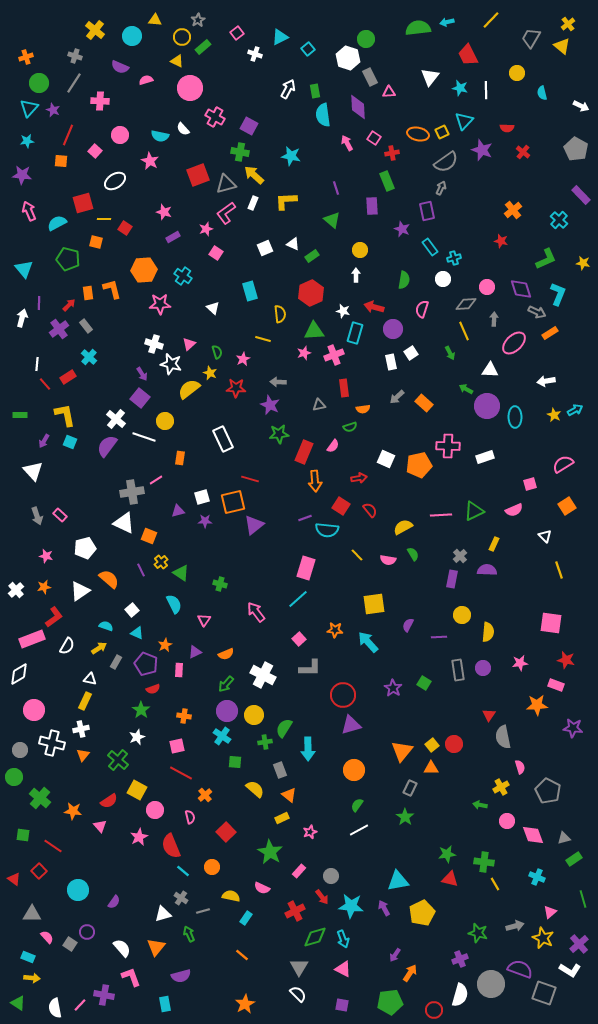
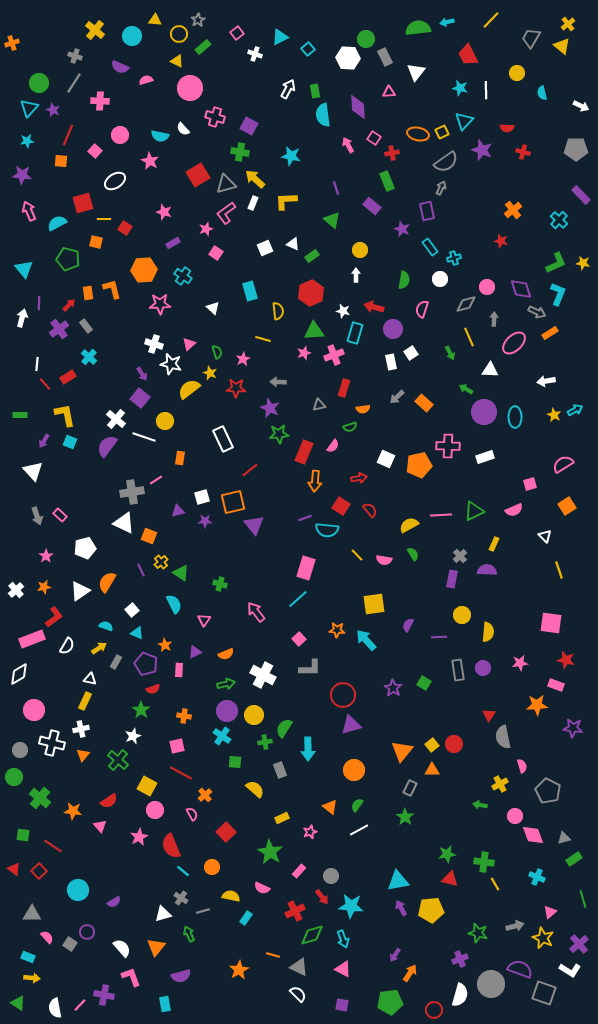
yellow circle at (182, 37): moved 3 px left, 3 px up
orange cross at (26, 57): moved 14 px left, 14 px up
white hexagon at (348, 58): rotated 15 degrees counterclockwise
gray rectangle at (370, 77): moved 15 px right, 20 px up
white triangle at (430, 77): moved 14 px left, 5 px up
pink cross at (215, 117): rotated 12 degrees counterclockwise
pink arrow at (347, 143): moved 1 px right, 2 px down
gray pentagon at (576, 149): rotated 30 degrees counterclockwise
red cross at (523, 152): rotated 24 degrees counterclockwise
red square at (198, 175): rotated 10 degrees counterclockwise
yellow arrow at (254, 175): moved 1 px right, 4 px down
purple rectangle at (372, 206): rotated 48 degrees counterclockwise
purple rectangle at (173, 237): moved 6 px down
green L-shape at (546, 259): moved 10 px right, 4 px down
white circle at (443, 279): moved 3 px left
gray diamond at (466, 304): rotated 10 degrees counterclockwise
yellow semicircle at (280, 314): moved 2 px left, 3 px up
yellow line at (464, 331): moved 5 px right, 6 px down
red rectangle at (344, 388): rotated 24 degrees clockwise
purple star at (270, 405): moved 3 px down
purple circle at (487, 406): moved 3 px left, 6 px down
red line at (250, 479): moved 9 px up; rotated 54 degrees counterclockwise
orange arrow at (315, 481): rotated 10 degrees clockwise
purple triangle at (254, 525): rotated 30 degrees counterclockwise
yellow semicircle at (403, 527): moved 6 px right, 2 px up
pink star at (46, 556): rotated 24 degrees clockwise
pink semicircle at (388, 560): moved 4 px left
orange semicircle at (109, 579): moved 2 px left, 3 px down; rotated 100 degrees counterclockwise
orange star at (335, 630): moved 2 px right
cyan arrow at (368, 642): moved 2 px left, 2 px up
orange star at (165, 645): rotated 16 degrees counterclockwise
green arrow at (226, 684): rotated 144 degrees counterclockwise
white star at (137, 737): moved 4 px left, 1 px up
pink semicircle at (520, 767): moved 2 px right, 1 px up
orange triangle at (431, 768): moved 1 px right, 2 px down
yellow cross at (501, 787): moved 1 px left, 3 px up
yellow square at (137, 790): moved 10 px right, 4 px up
orange triangle at (289, 795): moved 41 px right, 12 px down
pink semicircle at (190, 817): moved 2 px right, 3 px up; rotated 16 degrees counterclockwise
pink circle at (507, 821): moved 8 px right, 5 px up
red triangle at (14, 879): moved 10 px up
purple semicircle at (114, 902): rotated 24 degrees clockwise
purple arrow at (384, 908): moved 17 px right
yellow pentagon at (422, 913): moved 9 px right, 3 px up; rotated 20 degrees clockwise
green diamond at (315, 937): moved 3 px left, 2 px up
orange line at (242, 955): moved 31 px right; rotated 24 degrees counterclockwise
gray triangle at (299, 967): rotated 36 degrees counterclockwise
orange star at (245, 1004): moved 6 px left, 34 px up
